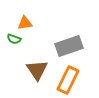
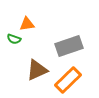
orange triangle: moved 2 px right, 1 px down
brown triangle: rotated 40 degrees clockwise
orange rectangle: rotated 20 degrees clockwise
